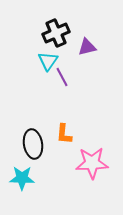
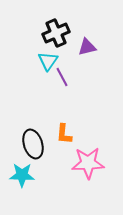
black ellipse: rotated 8 degrees counterclockwise
pink star: moved 4 px left
cyan star: moved 3 px up
